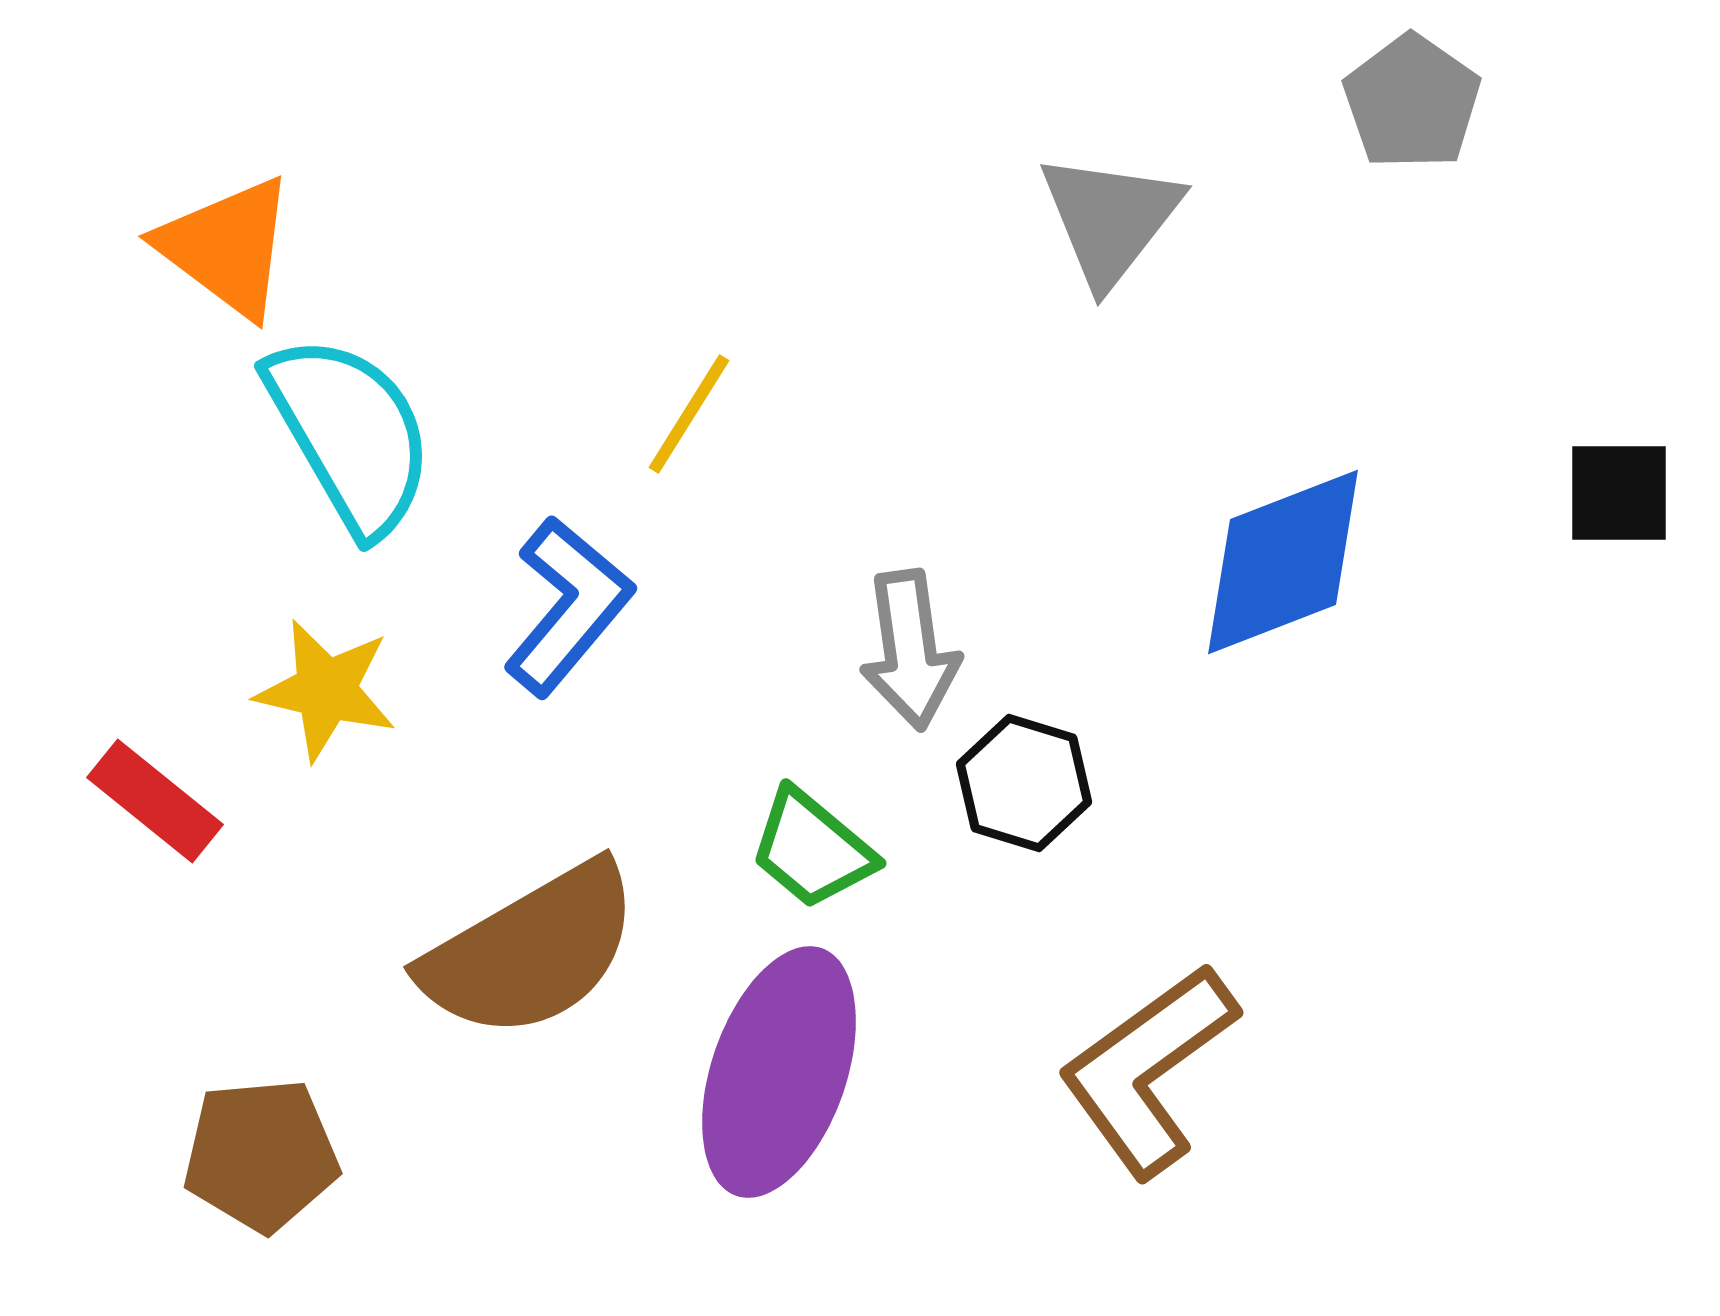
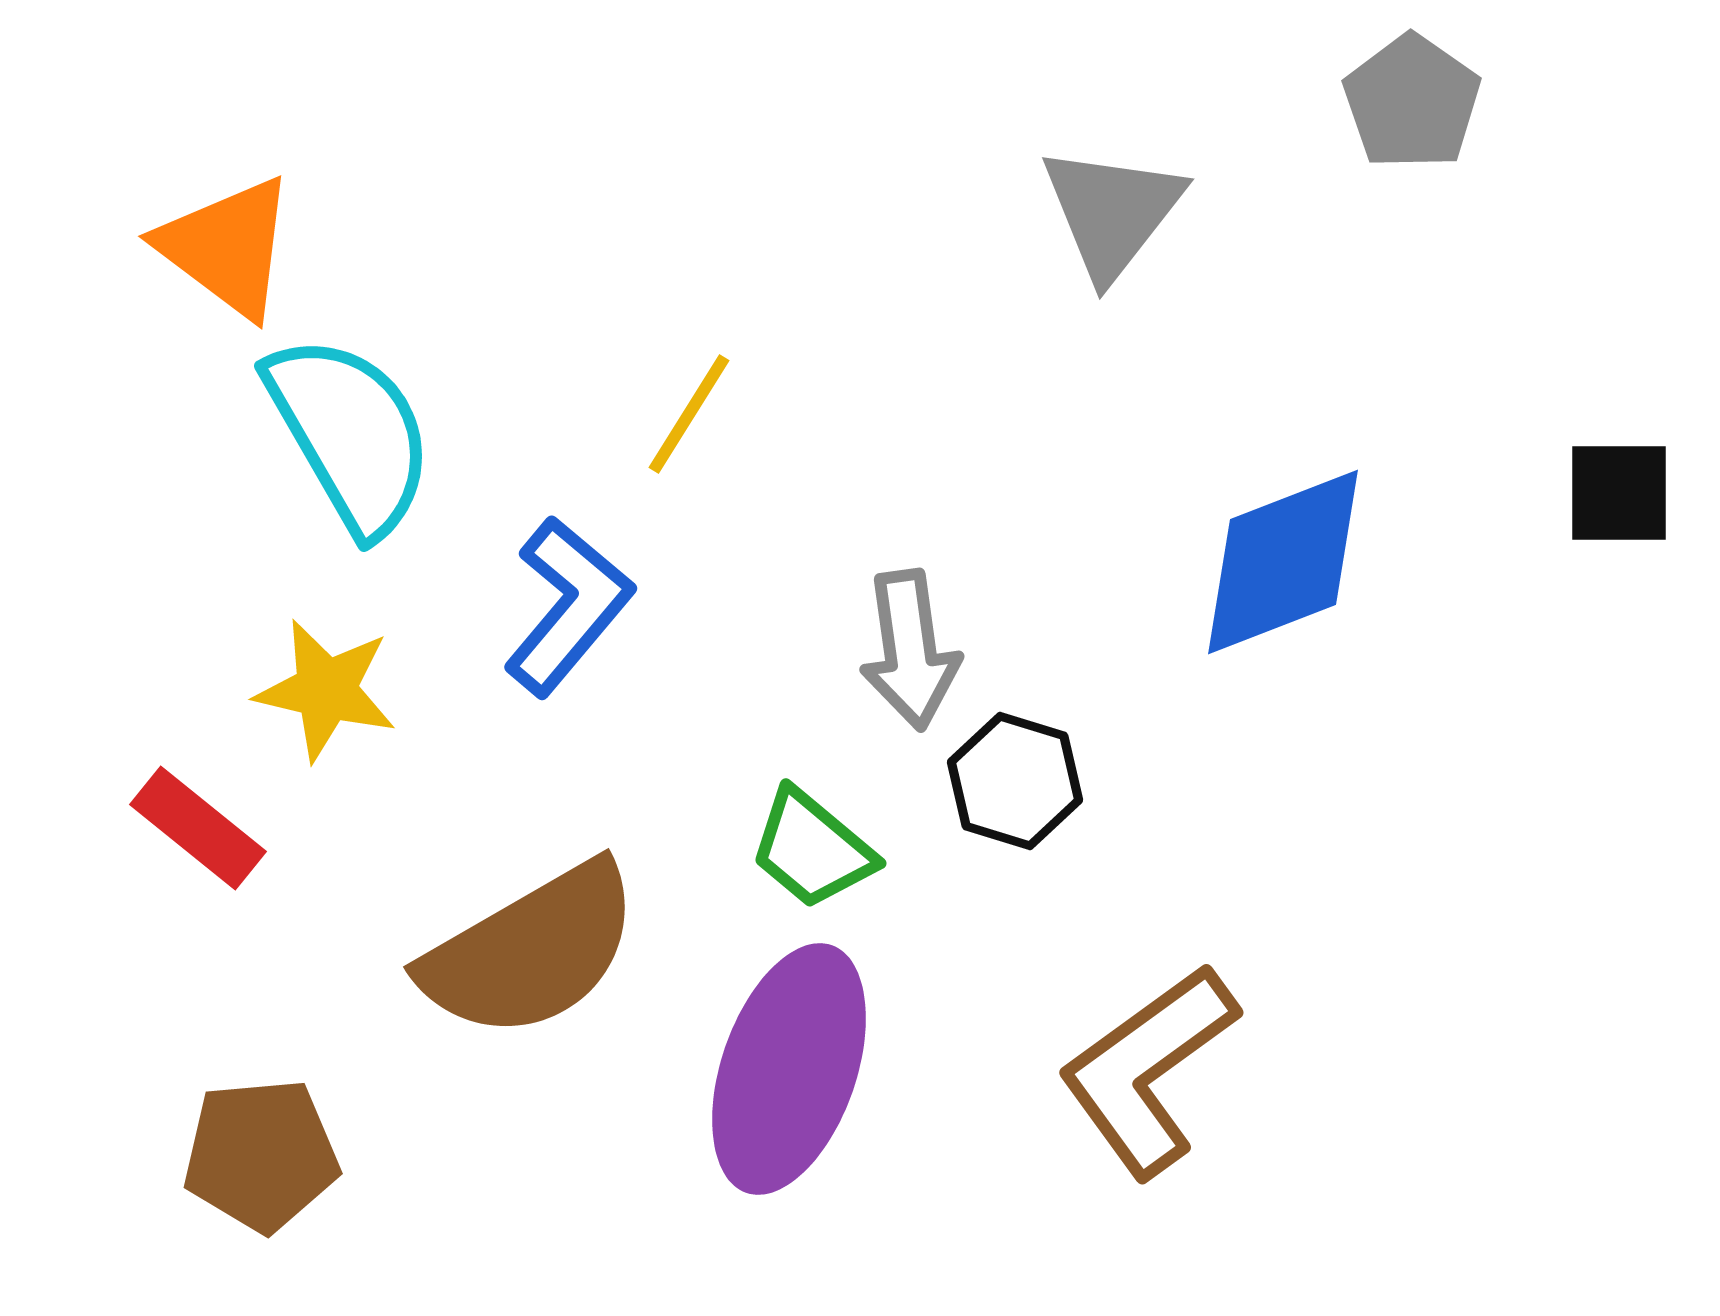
gray triangle: moved 2 px right, 7 px up
black hexagon: moved 9 px left, 2 px up
red rectangle: moved 43 px right, 27 px down
purple ellipse: moved 10 px right, 3 px up
